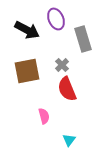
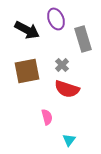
red semicircle: rotated 50 degrees counterclockwise
pink semicircle: moved 3 px right, 1 px down
